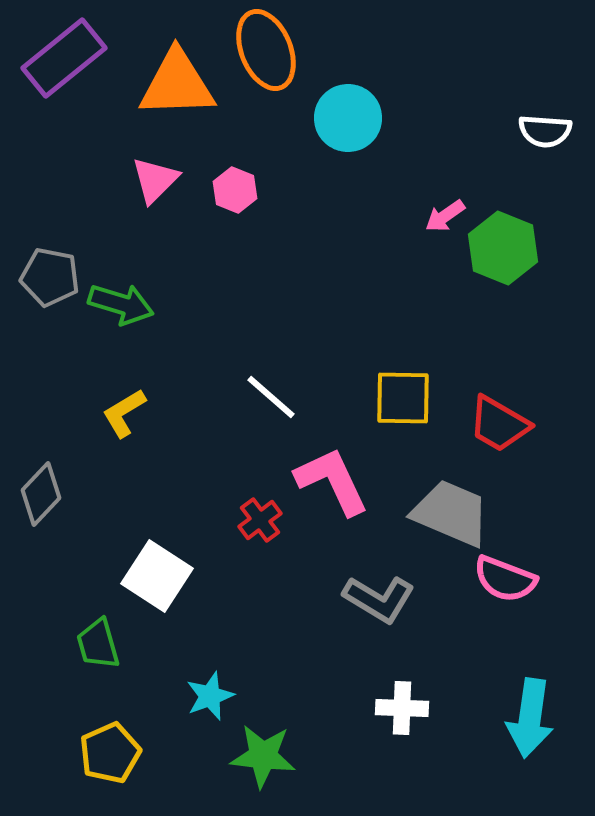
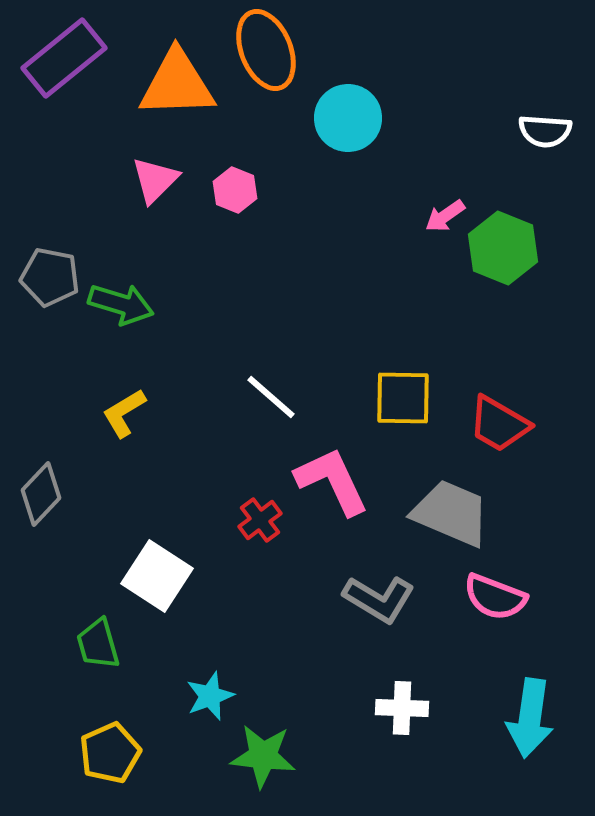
pink semicircle: moved 10 px left, 18 px down
